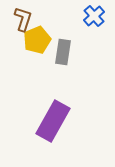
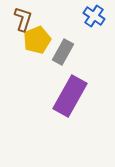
blue cross: rotated 15 degrees counterclockwise
gray rectangle: rotated 20 degrees clockwise
purple rectangle: moved 17 px right, 25 px up
